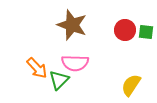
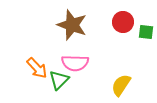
red circle: moved 2 px left, 8 px up
yellow semicircle: moved 10 px left
